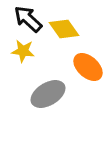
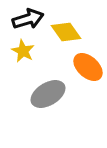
black arrow: rotated 120 degrees clockwise
yellow diamond: moved 2 px right, 3 px down
yellow star: rotated 20 degrees clockwise
